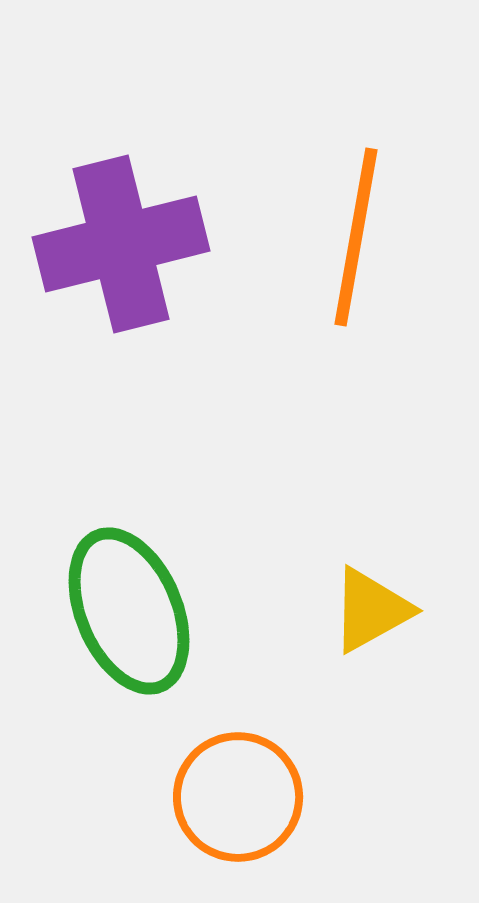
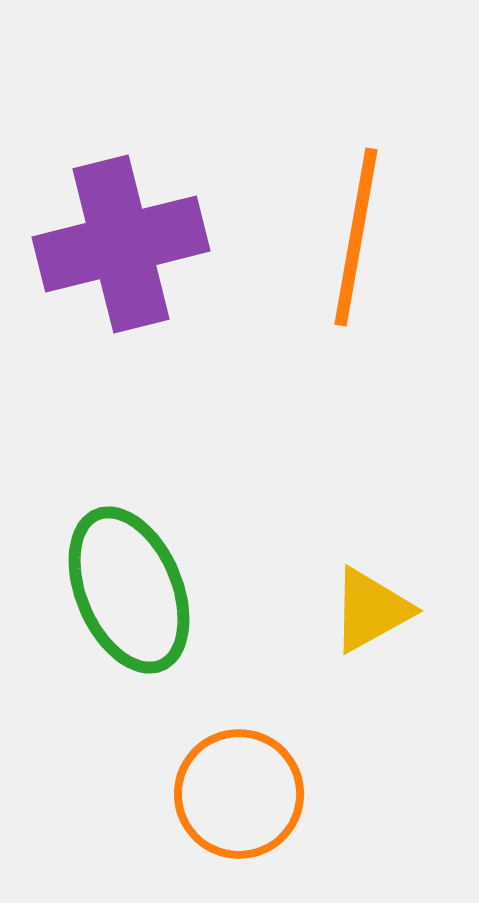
green ellipse: moved 21 px up
orange circle: moved 1 px right, 3 px up
